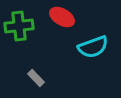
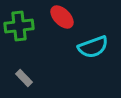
red ellipse: rotated 15 degrees clockwise
gray rectangle: moved 12 px left
